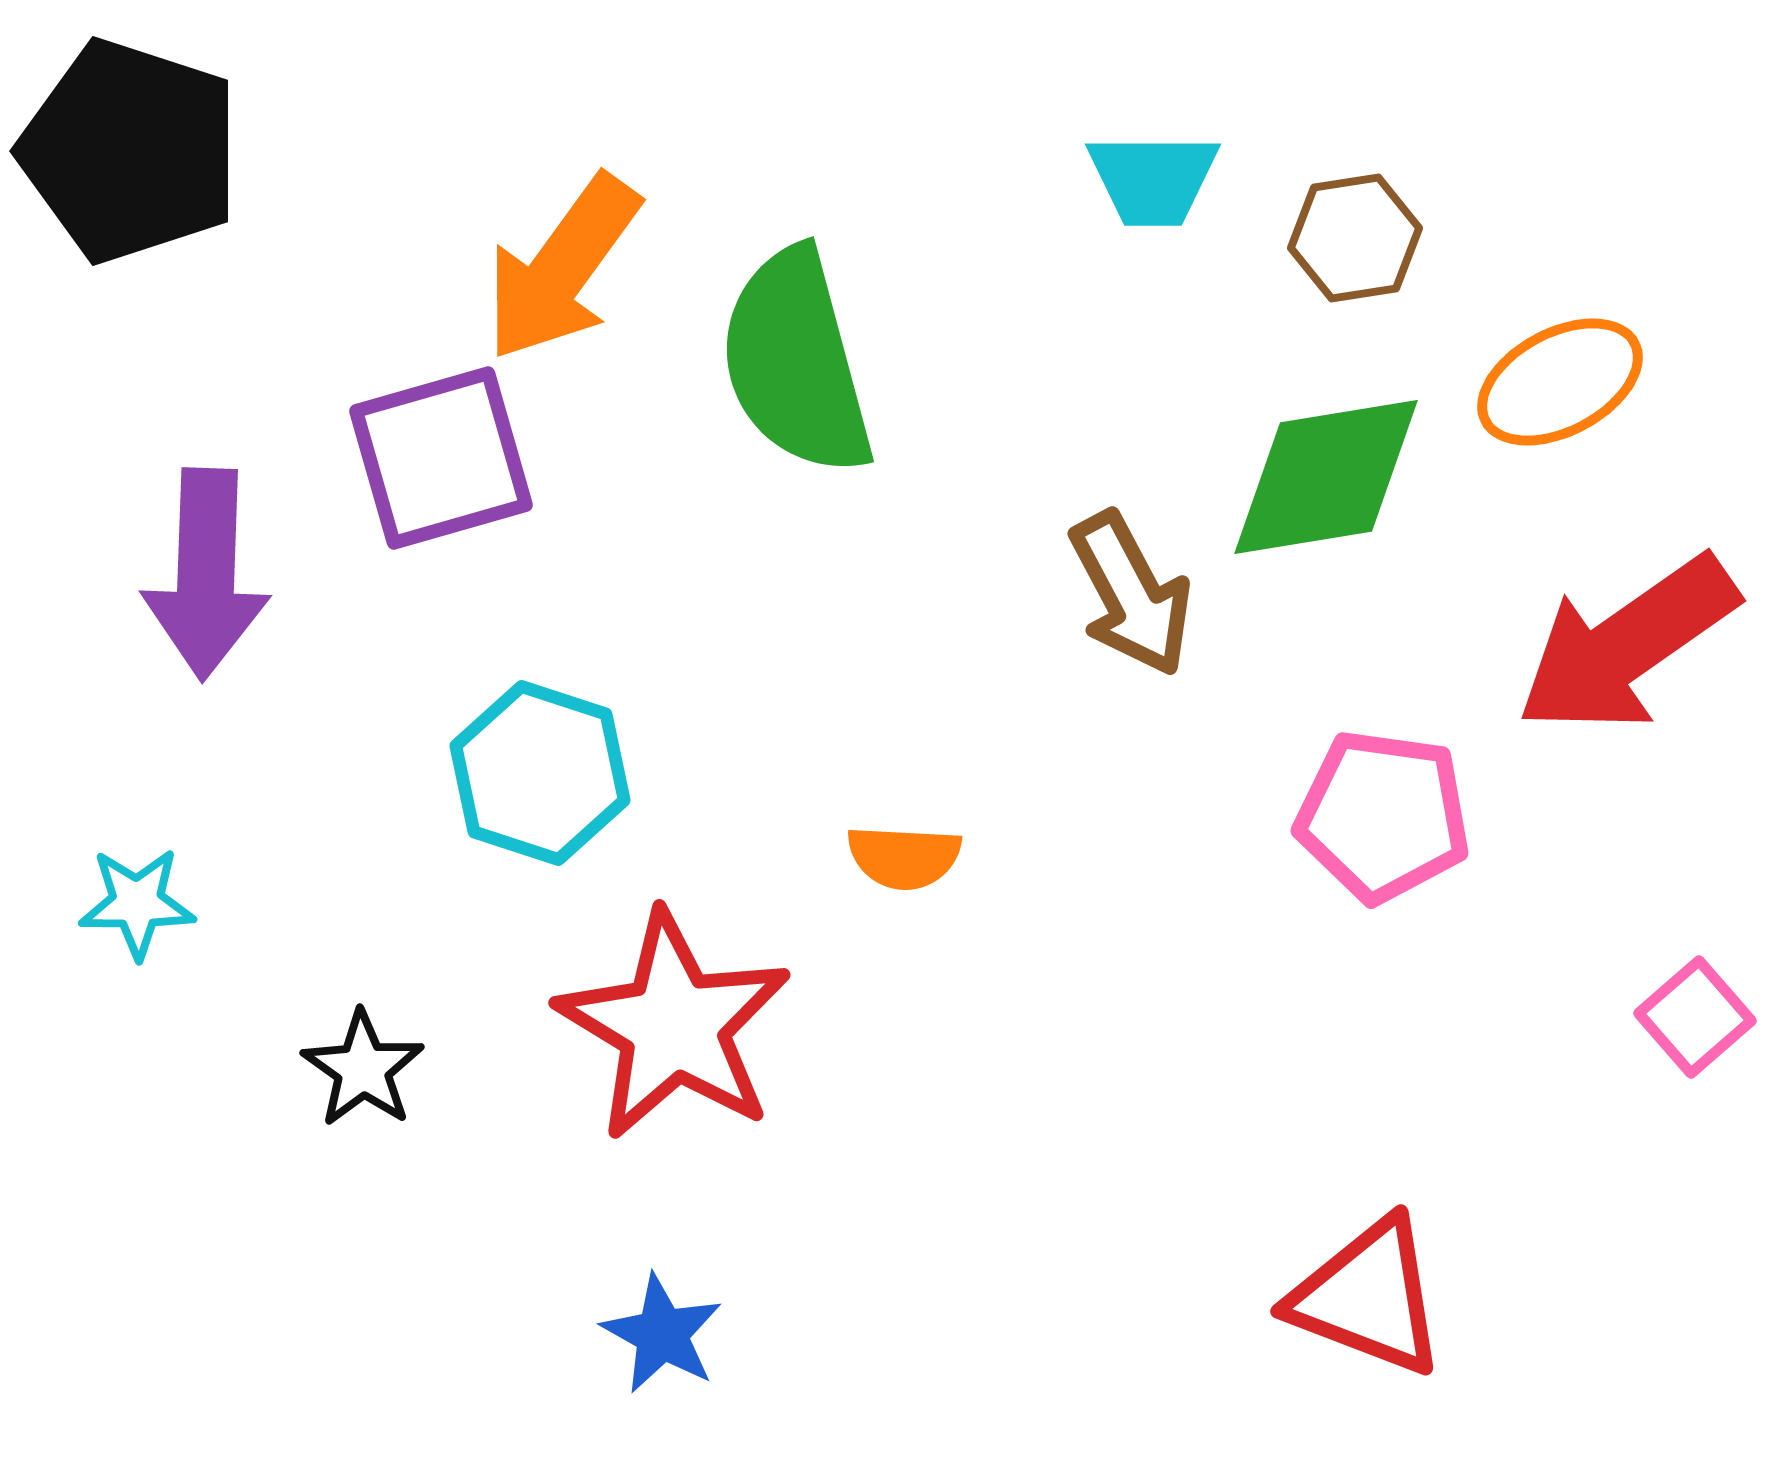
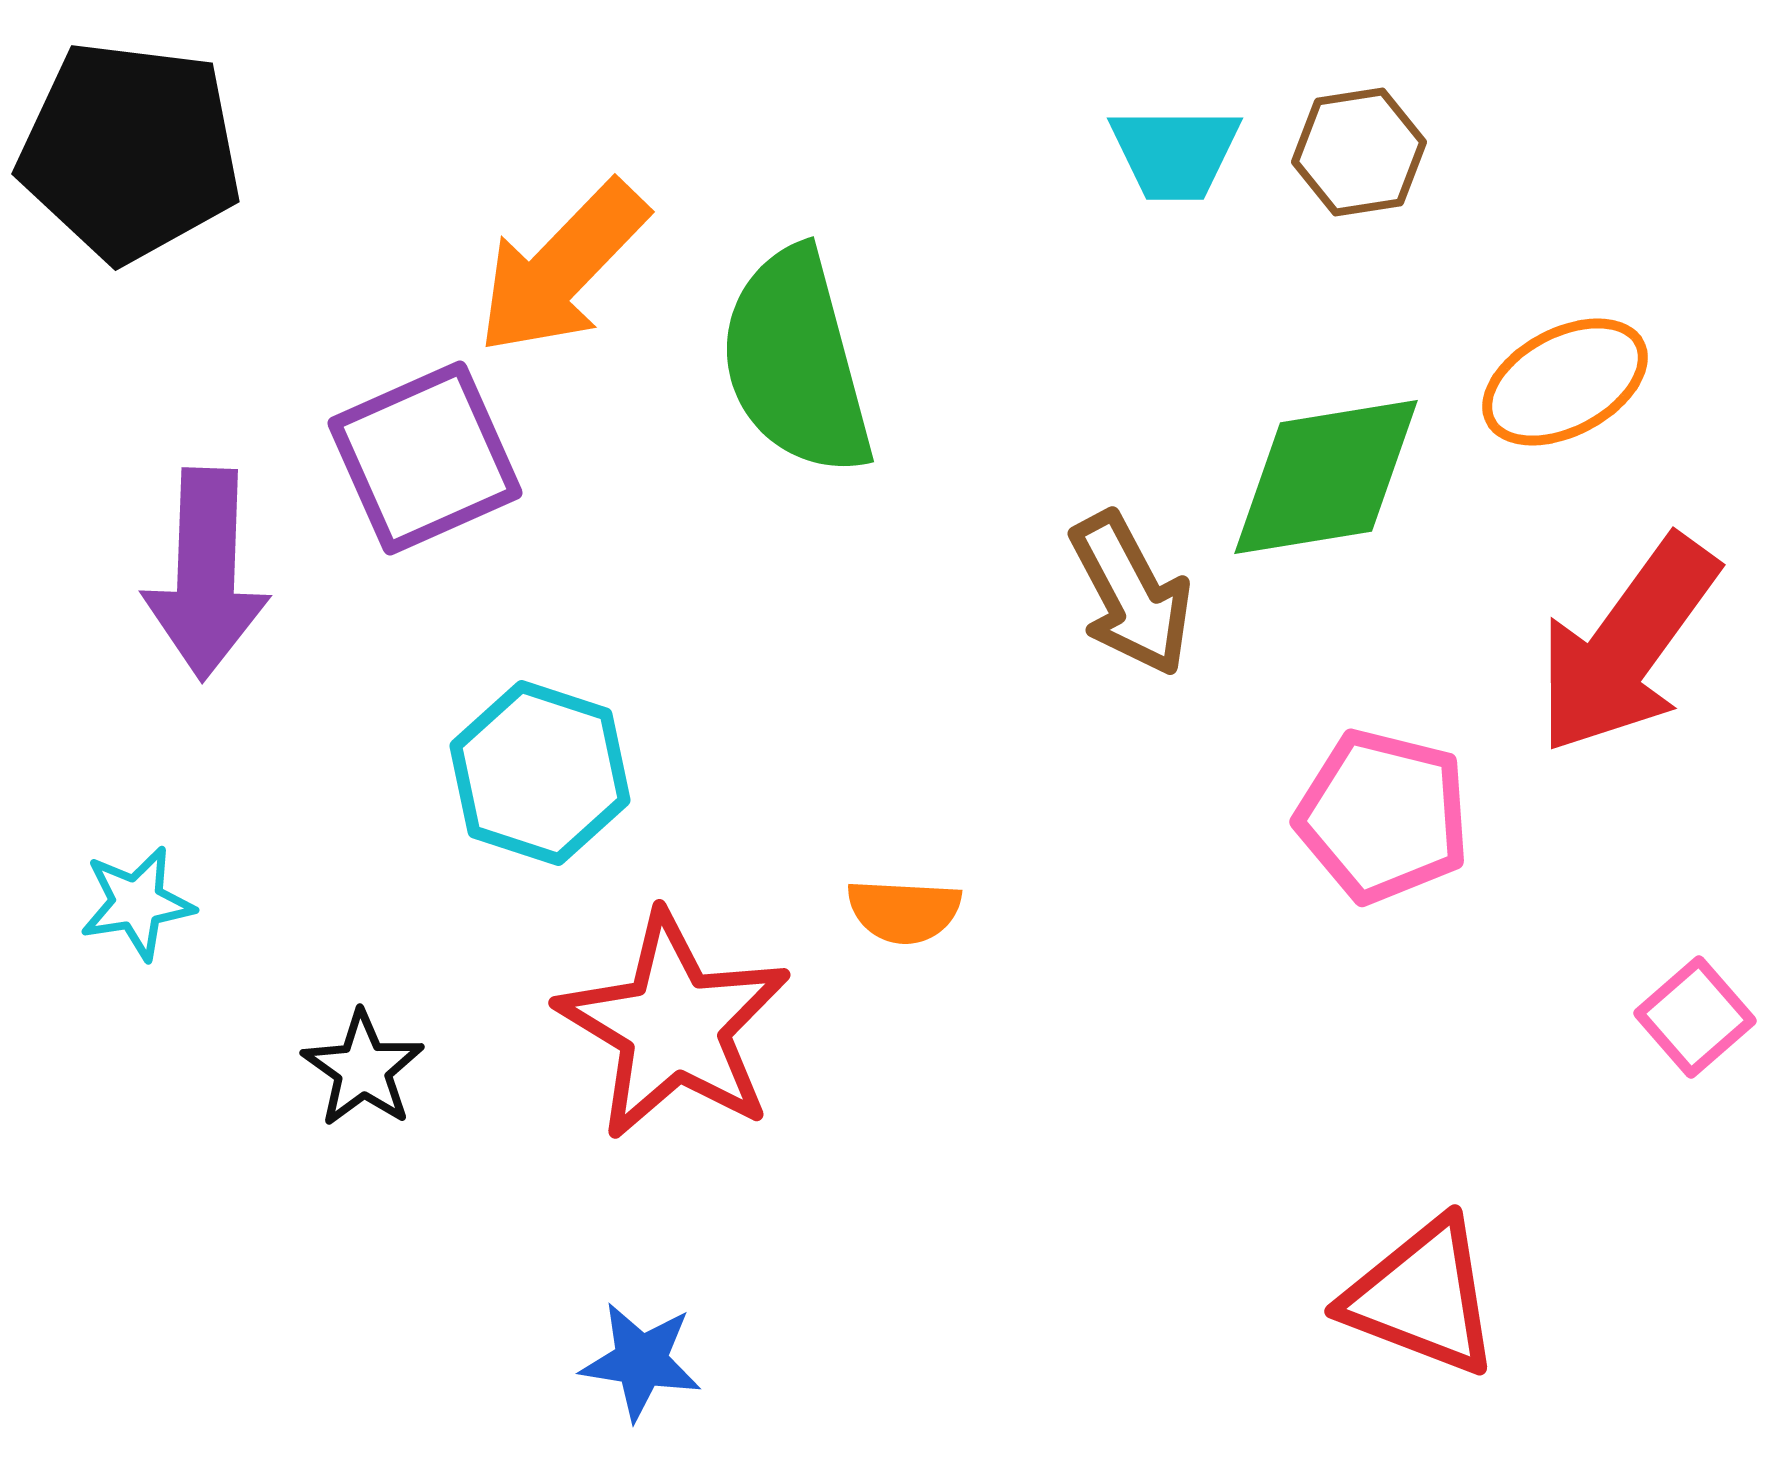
black pentagon: rotated 11 degrees counterclockwise
cyan trapezoid: moved 22 px right, 26 px up
brown hexagon: moved 4 px right, 86 px up
orange arrow: rotated 8 degrees clockwise
orange ellipse: moved 5 px right
purple square: moved 16 px left; rotated 8 degrees counterclockwise
red arrow: rotated 19 degrees counterclockwise
pink pentagon: rotated 6 degrees clockwise
orange semicircle: moved 54 px down
cyan star: rotated 9 degrees counterclockwise
red triangle: moved 54 px right
blue star: moved 21 px left, 27 px down; rotated 20 degrees counterclockwise
